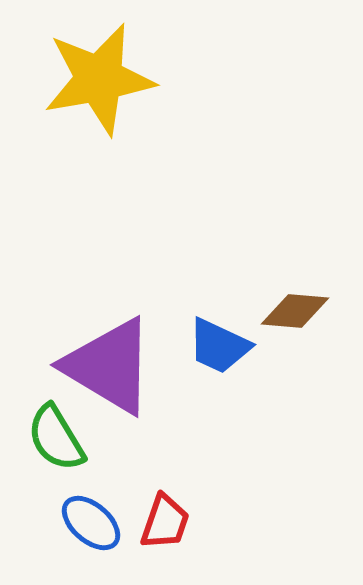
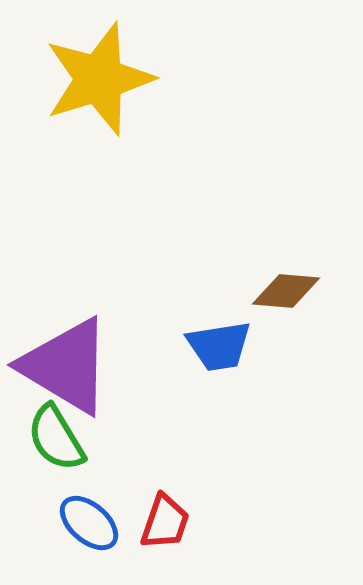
yellow star: rotated 7 degrees counterclockwise
brown diamond: moved 9 px left, 20 px up
blue trapezoid: rotated 34 degrees counterclockwise
purple triangle: moved 43 px left
blue ellipse: moved 2 px left
